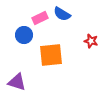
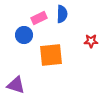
blue semicircle: rotated 120 degrees counterclockwise
pink rectangle: moved 1 px left
red star: rotated 16 degrees counterclockwise
purple triangle: moved 1 px left, 3 px down
